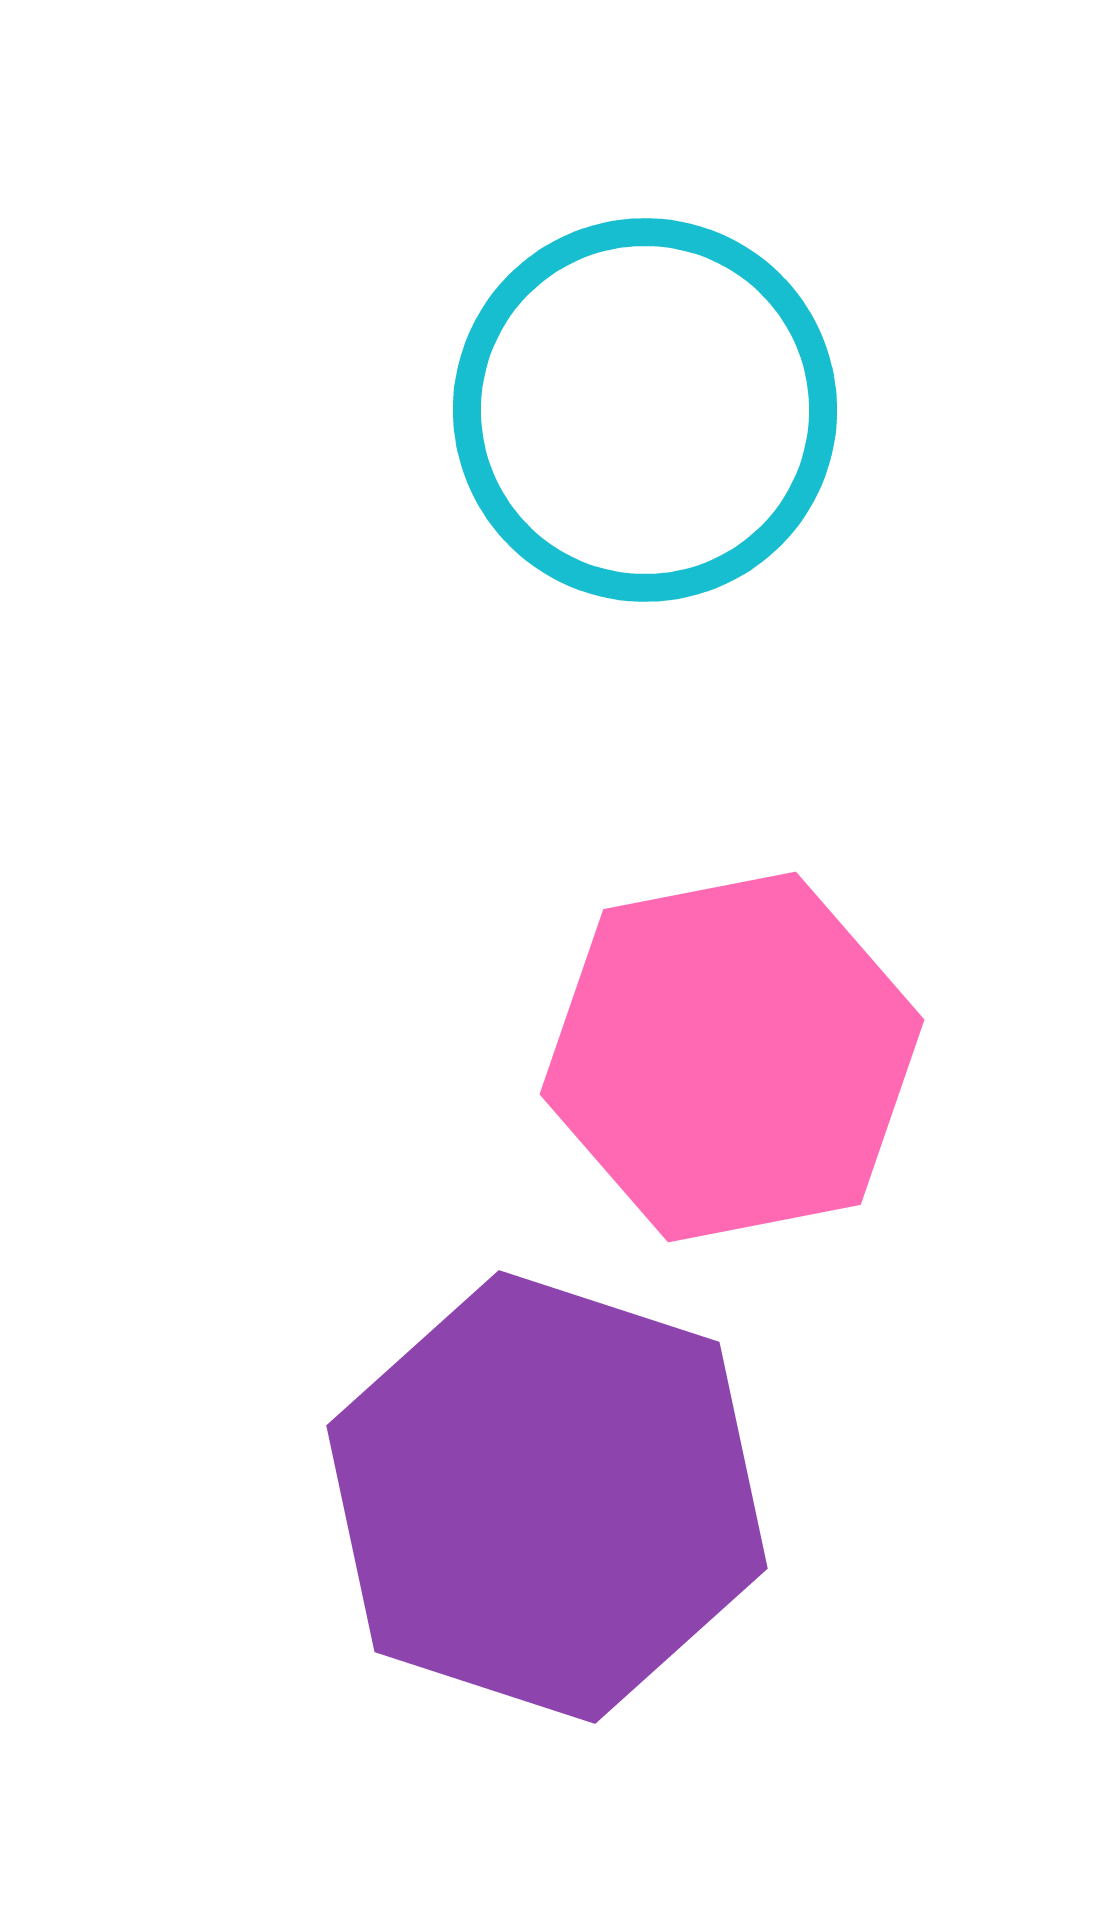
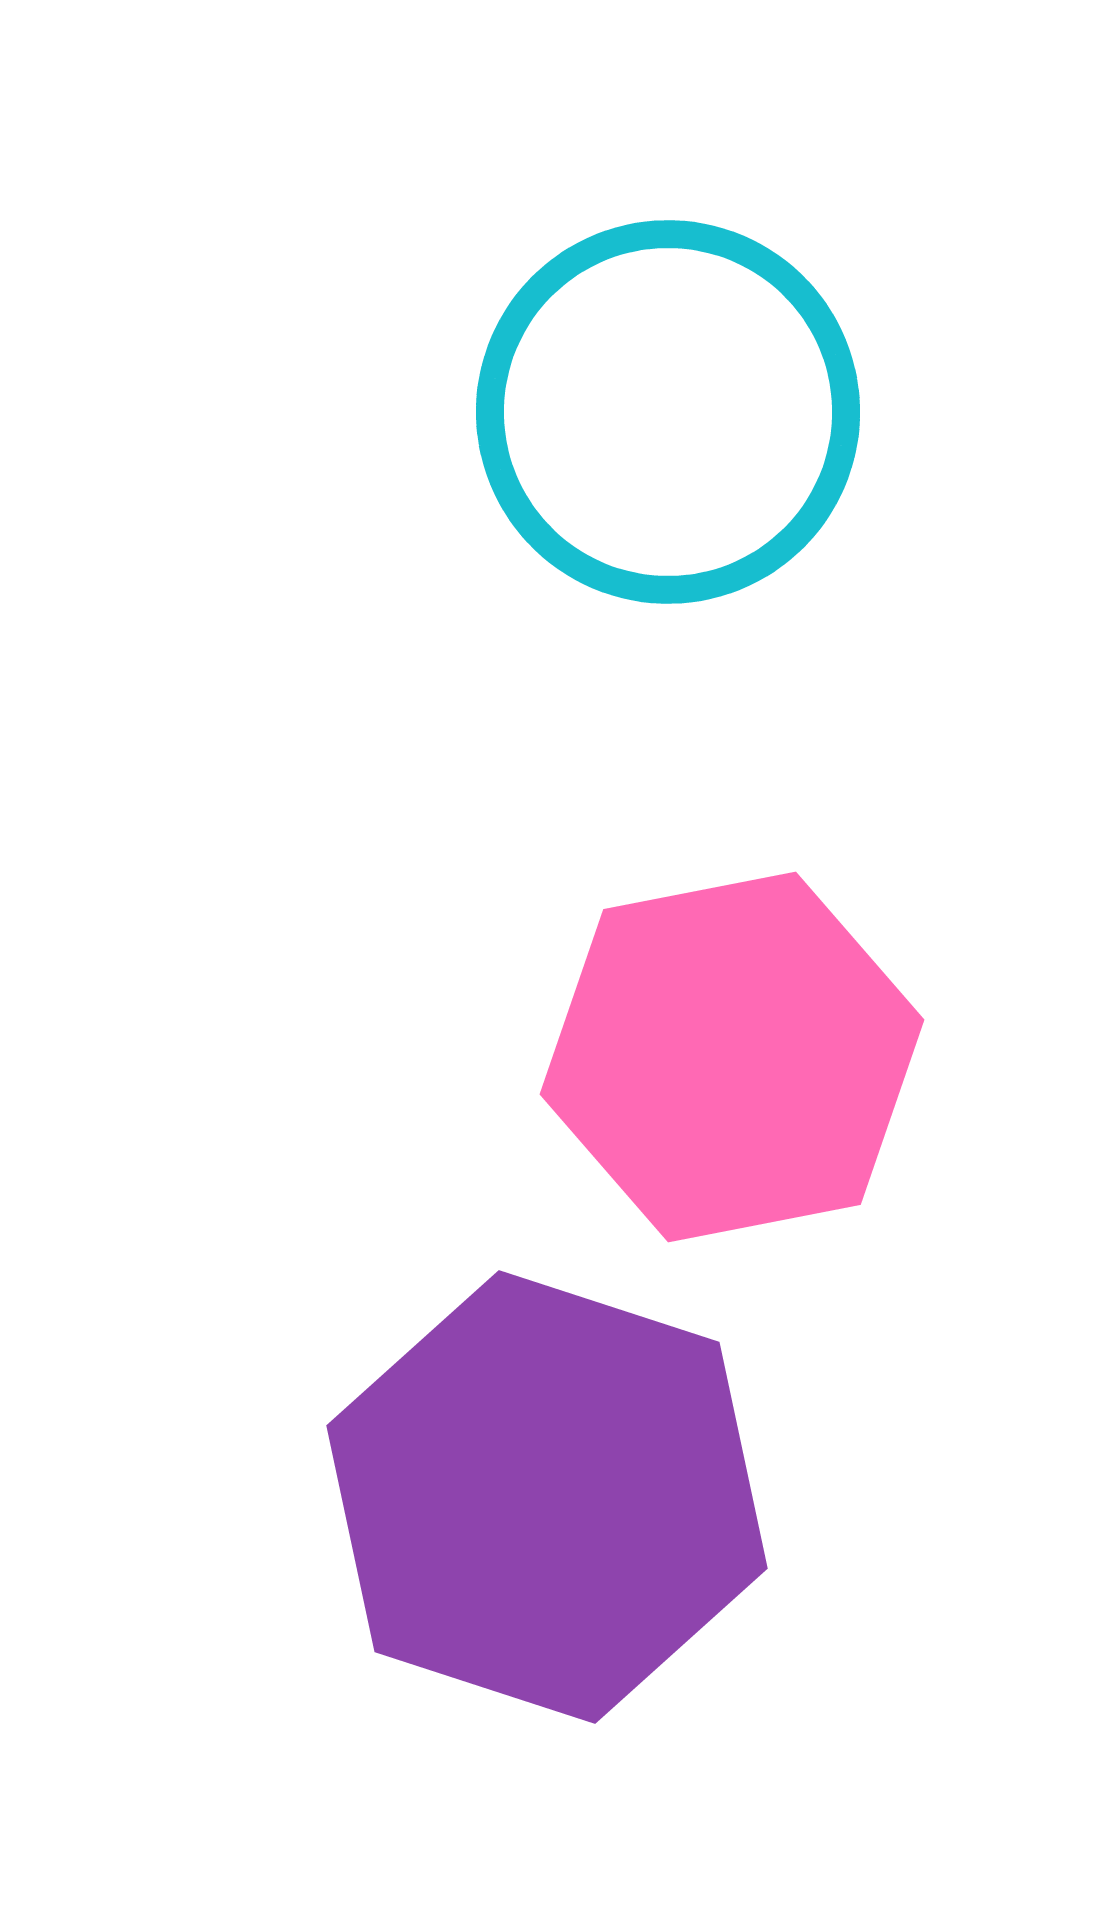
cyan circle: moved 23 px right, 2 px down
